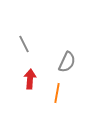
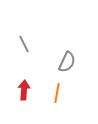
red arrow: moved 6 px left, 11 px down
